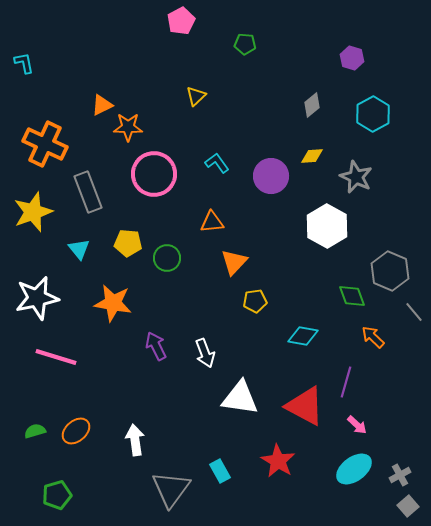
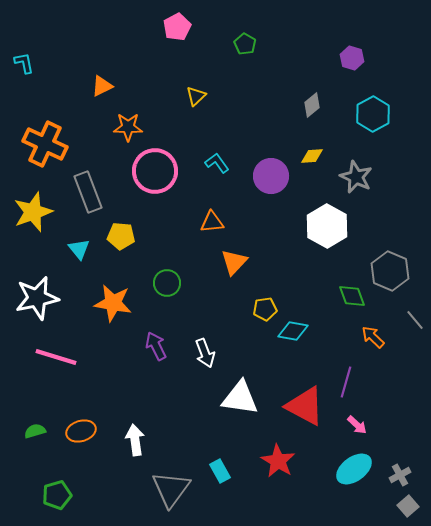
pink pentagon at (181, 21): moved 4 px left, 6 px down
green pentagon at (245, 44): rotated 25 degrees clockwise
orange triangle at (102, 105): moved 19 px up
pink circle at (154, 174): moved 1 px right, 3 px up
yellow pentagon at (128, 243): moved 7 px left, 7 px up
green circle at (167, 258): moved 25 px down
yellow pentagon at (255, 301): moved 10 px right, 8 px down
gray line at (414, 312): moved 1 px right, 8 px down
cyan diamond at (303, 336): moved 10 px left, 5 px up
orange ellipse at (76, 431): moved 5 px right; rotated 24 degrees clockwise
